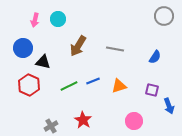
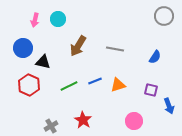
blue line: moved 2 px right
orange triangle: moved 1 px left, 1 px up
purple square: moved 1 px left
